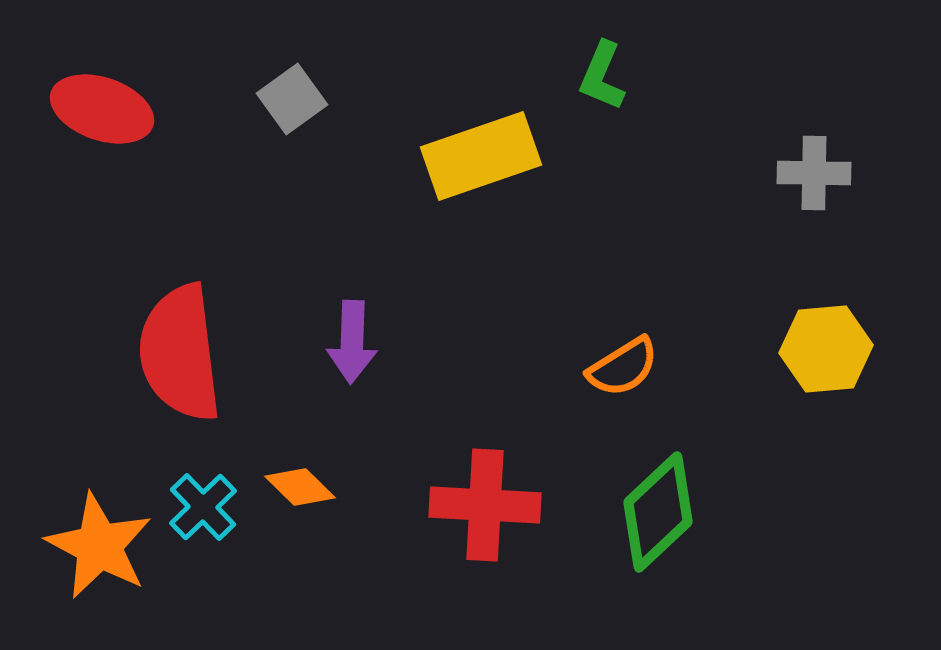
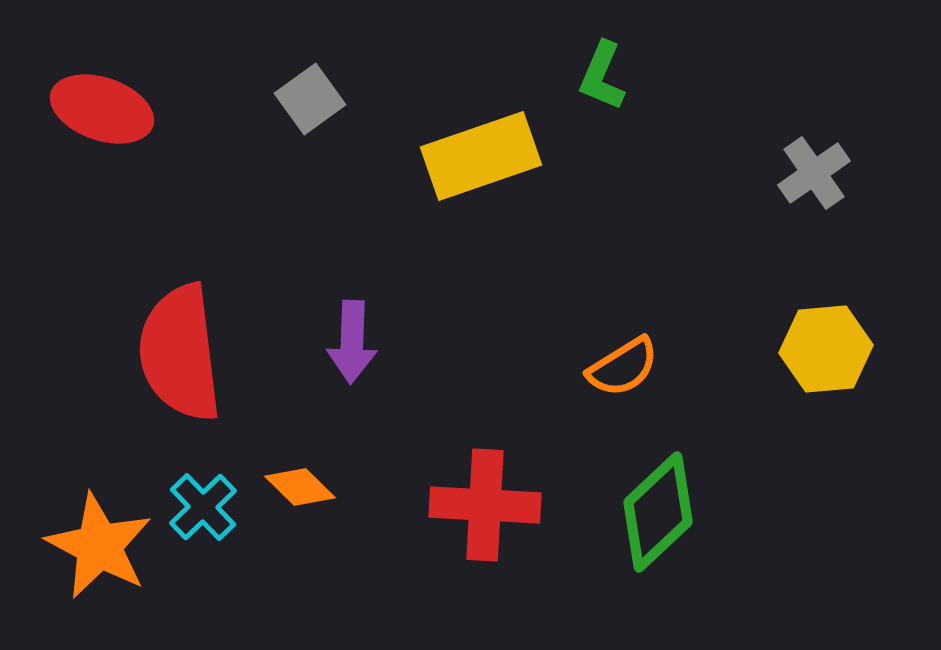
gray square: moved 18 px right
gray cross: rotated 36 degrees counterclockwise
